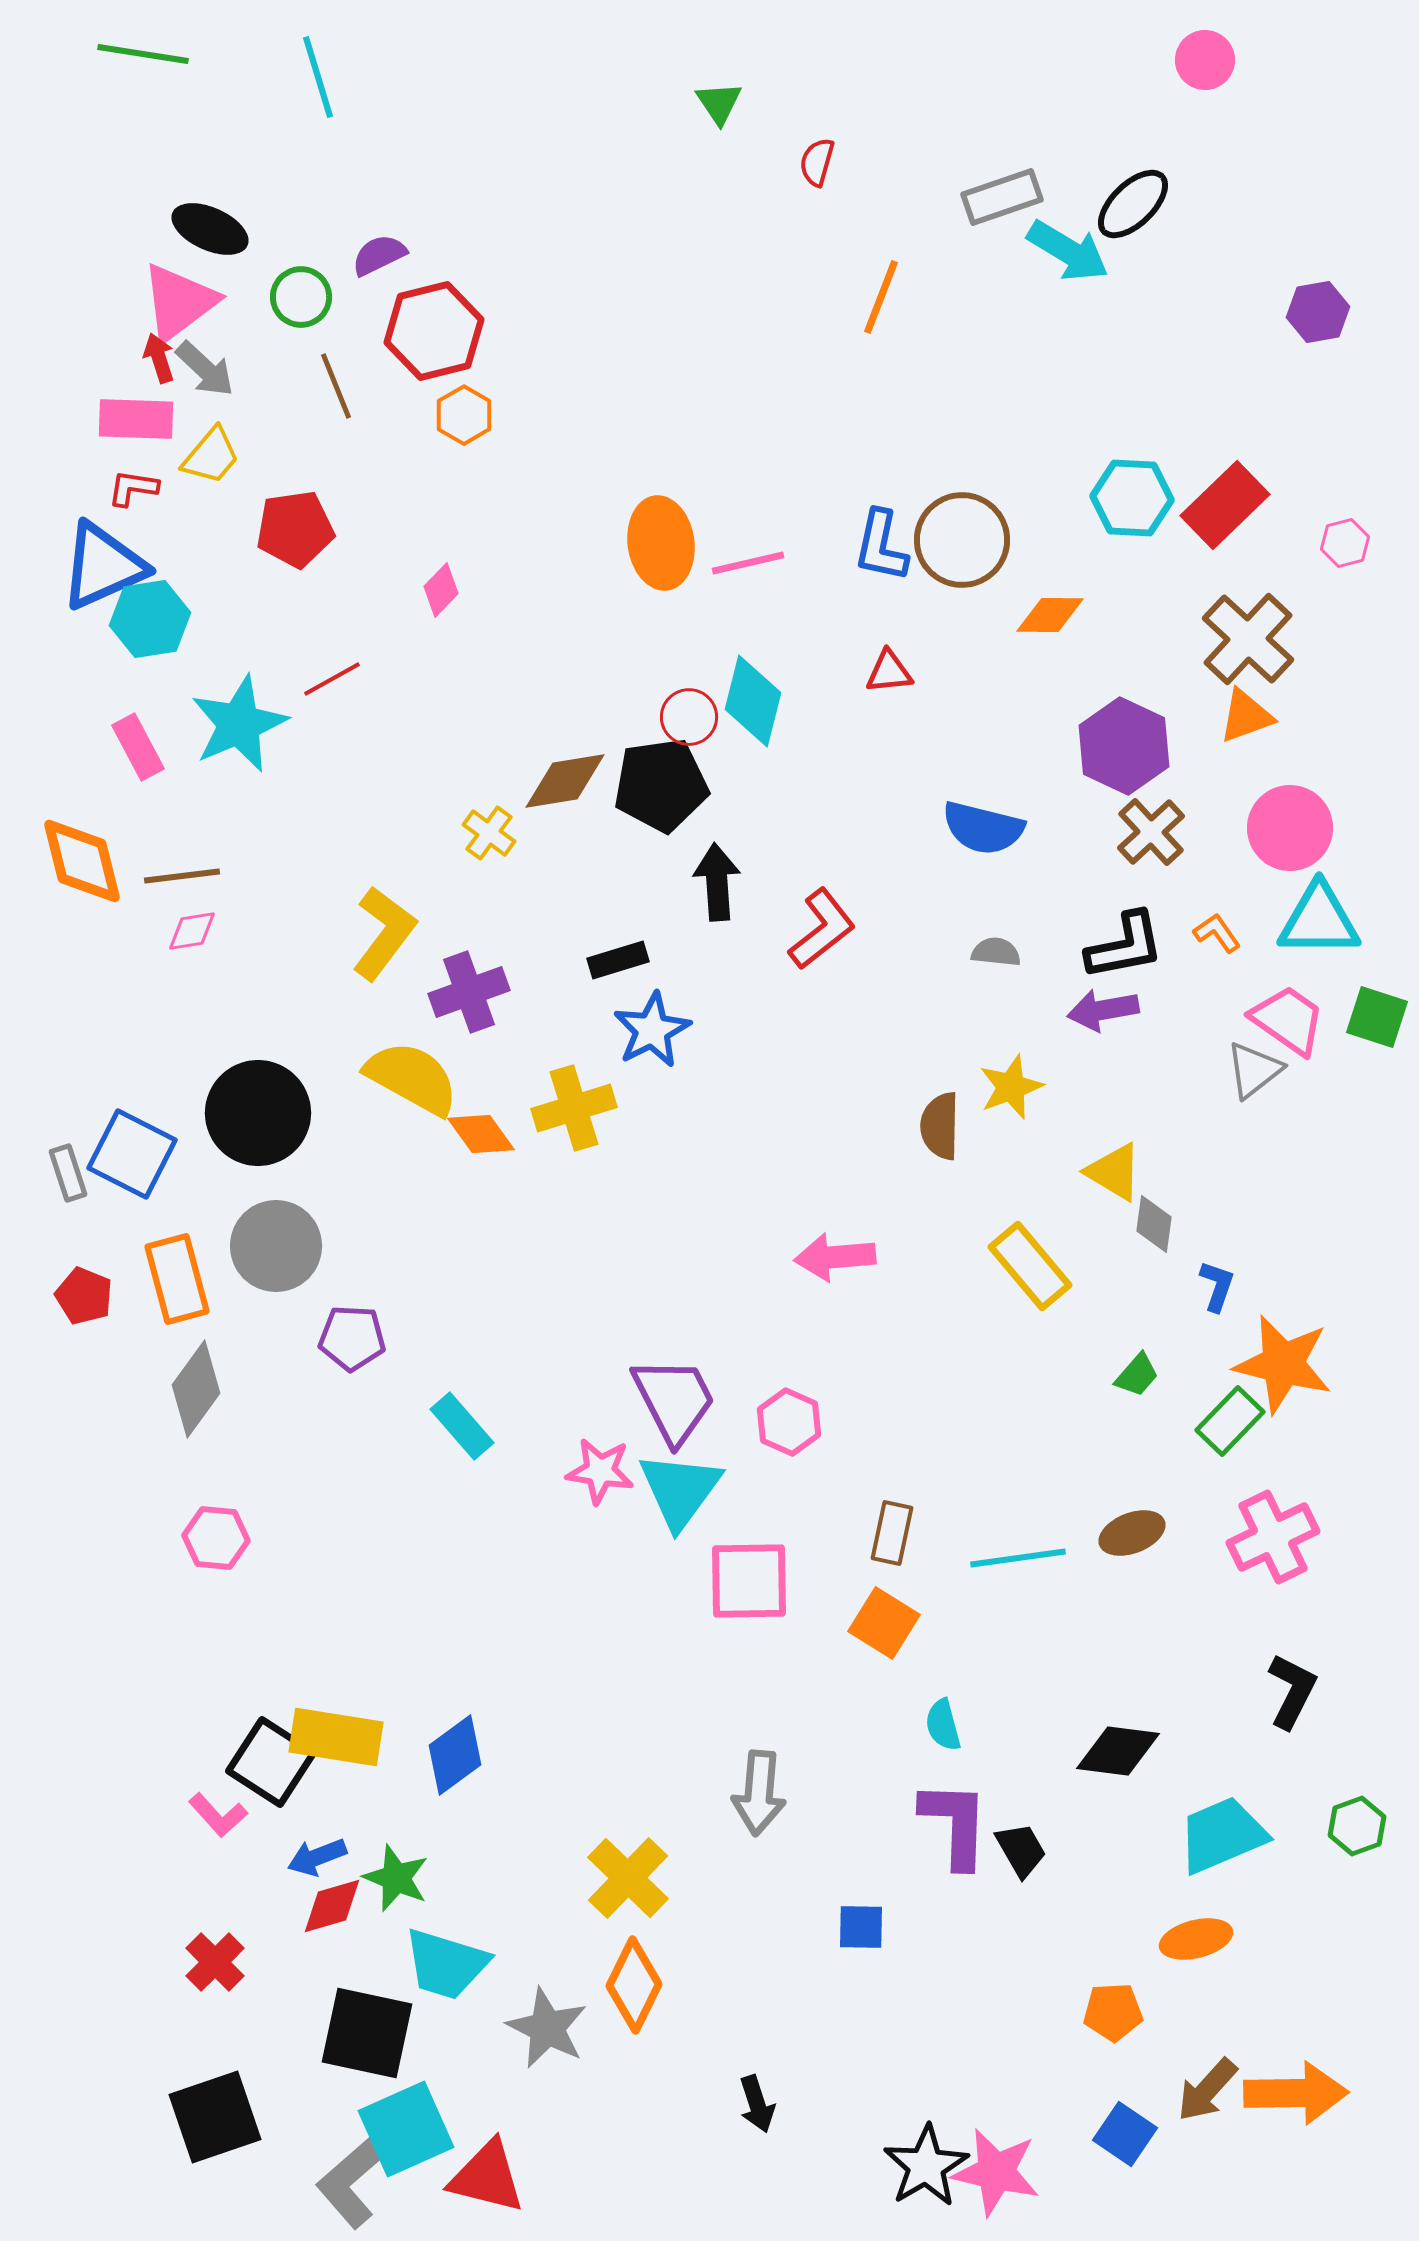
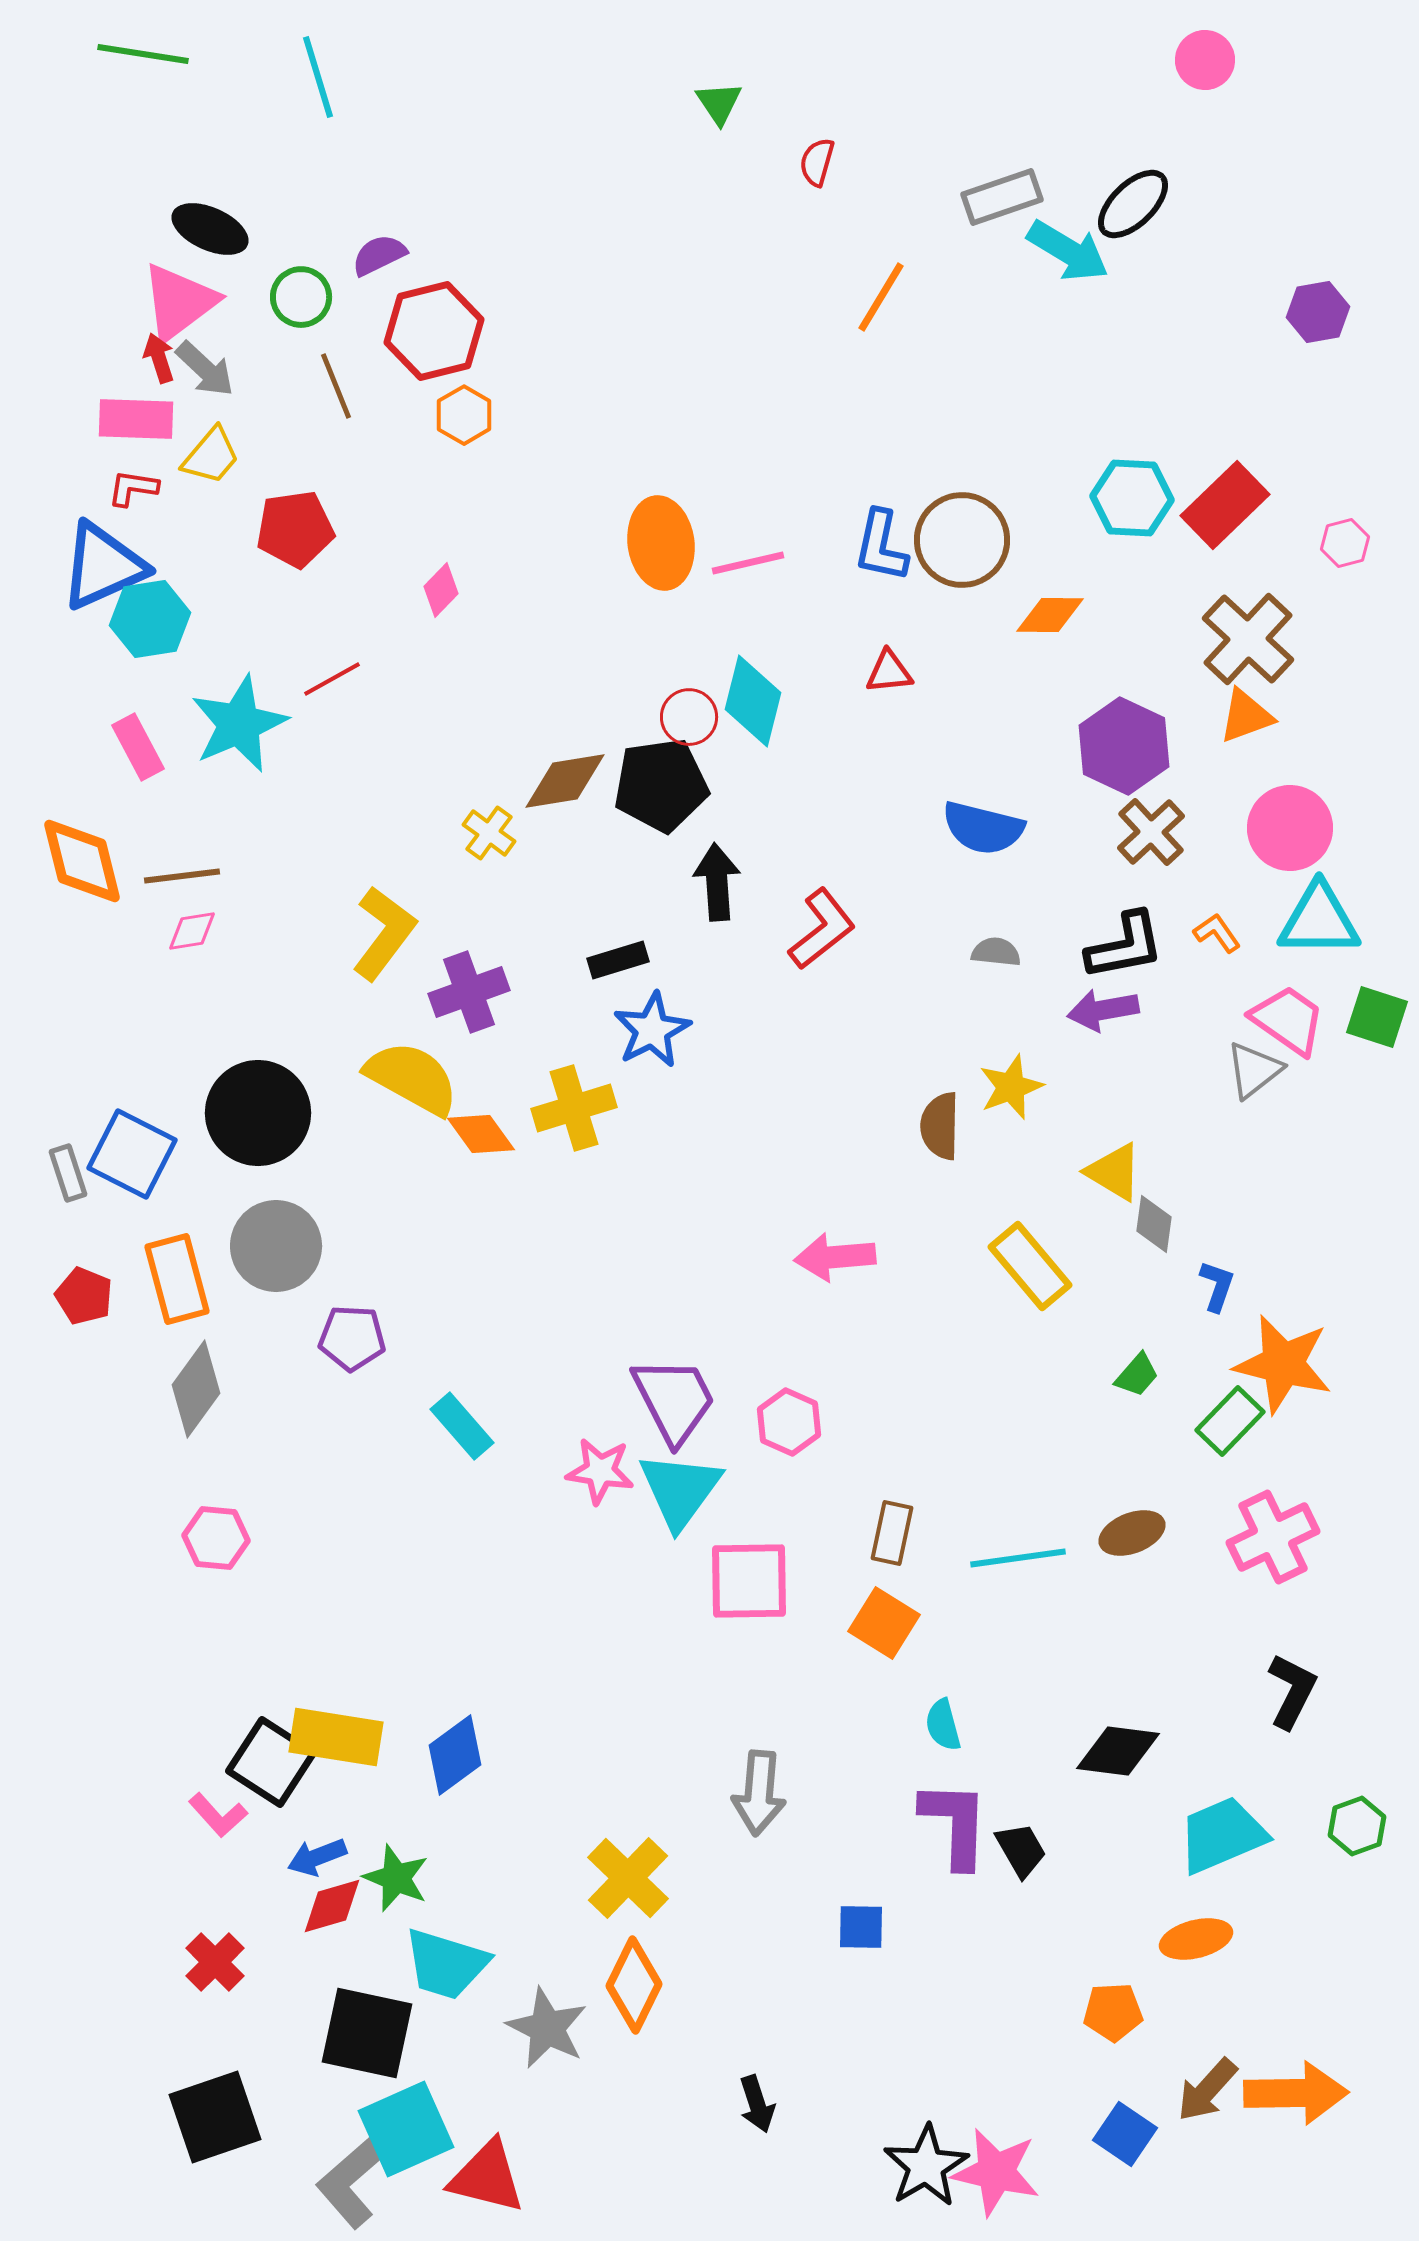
orange line at (881, 297): rotated 10 degrees clockwise
